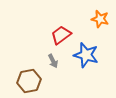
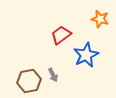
blue star: rotated 30 degrees clockwise
gray arrow: moved 14 px down
